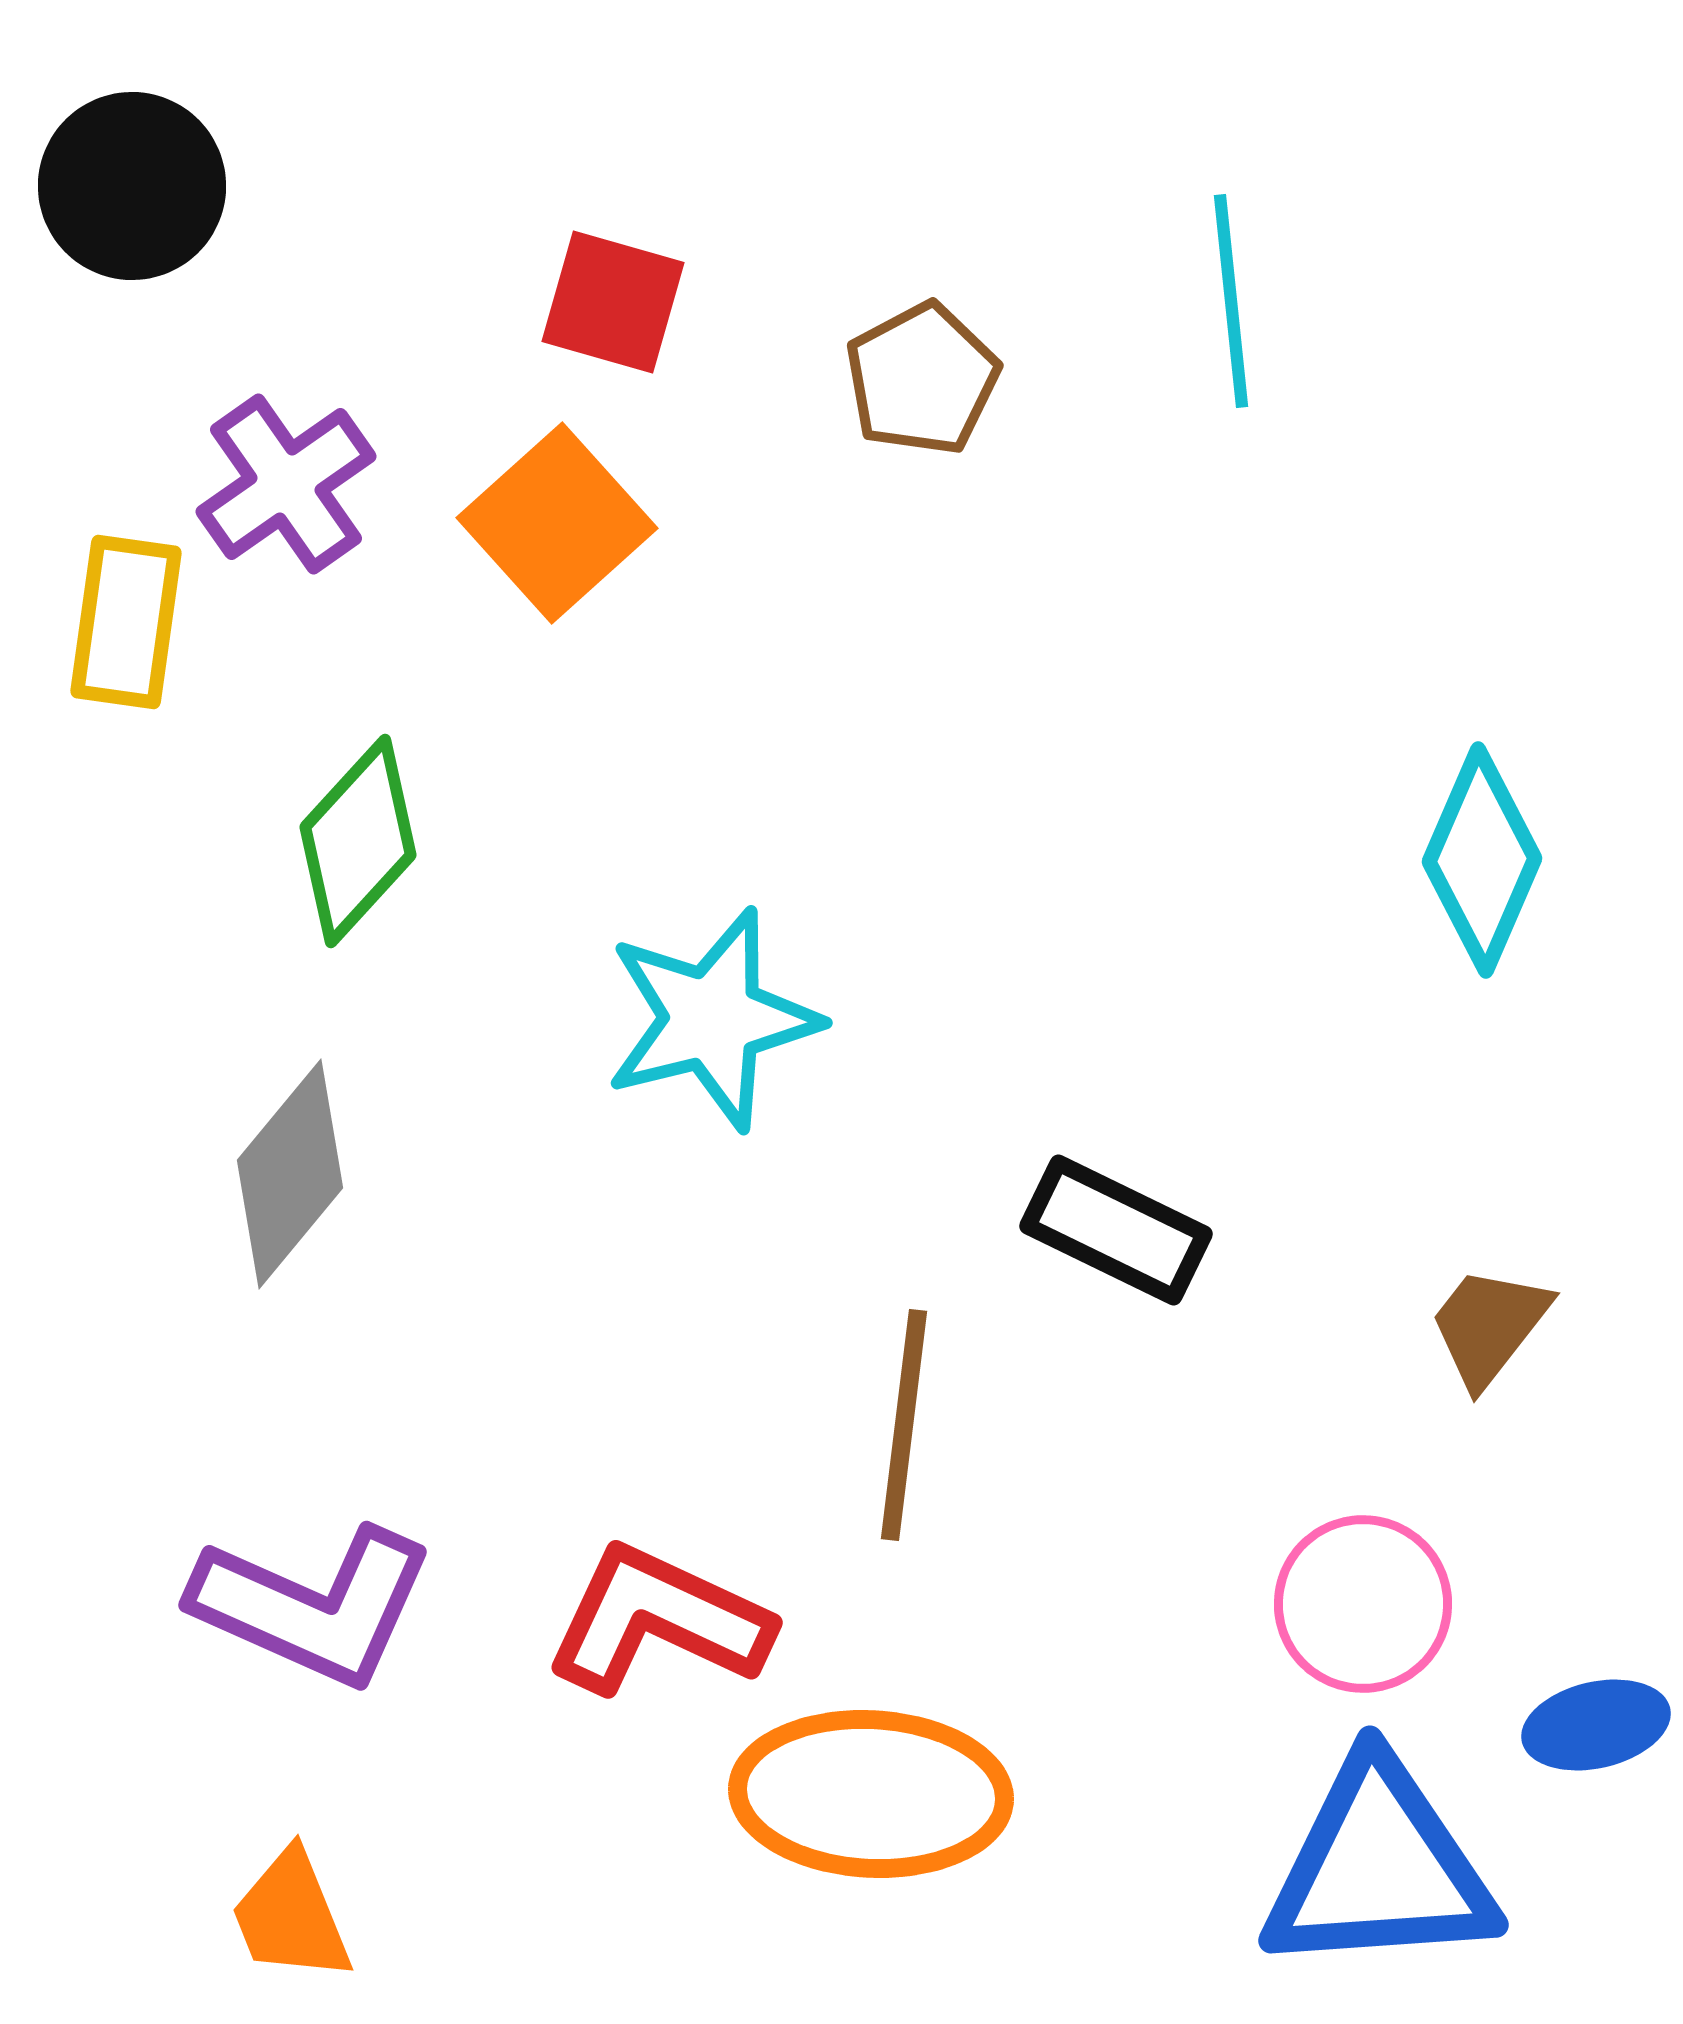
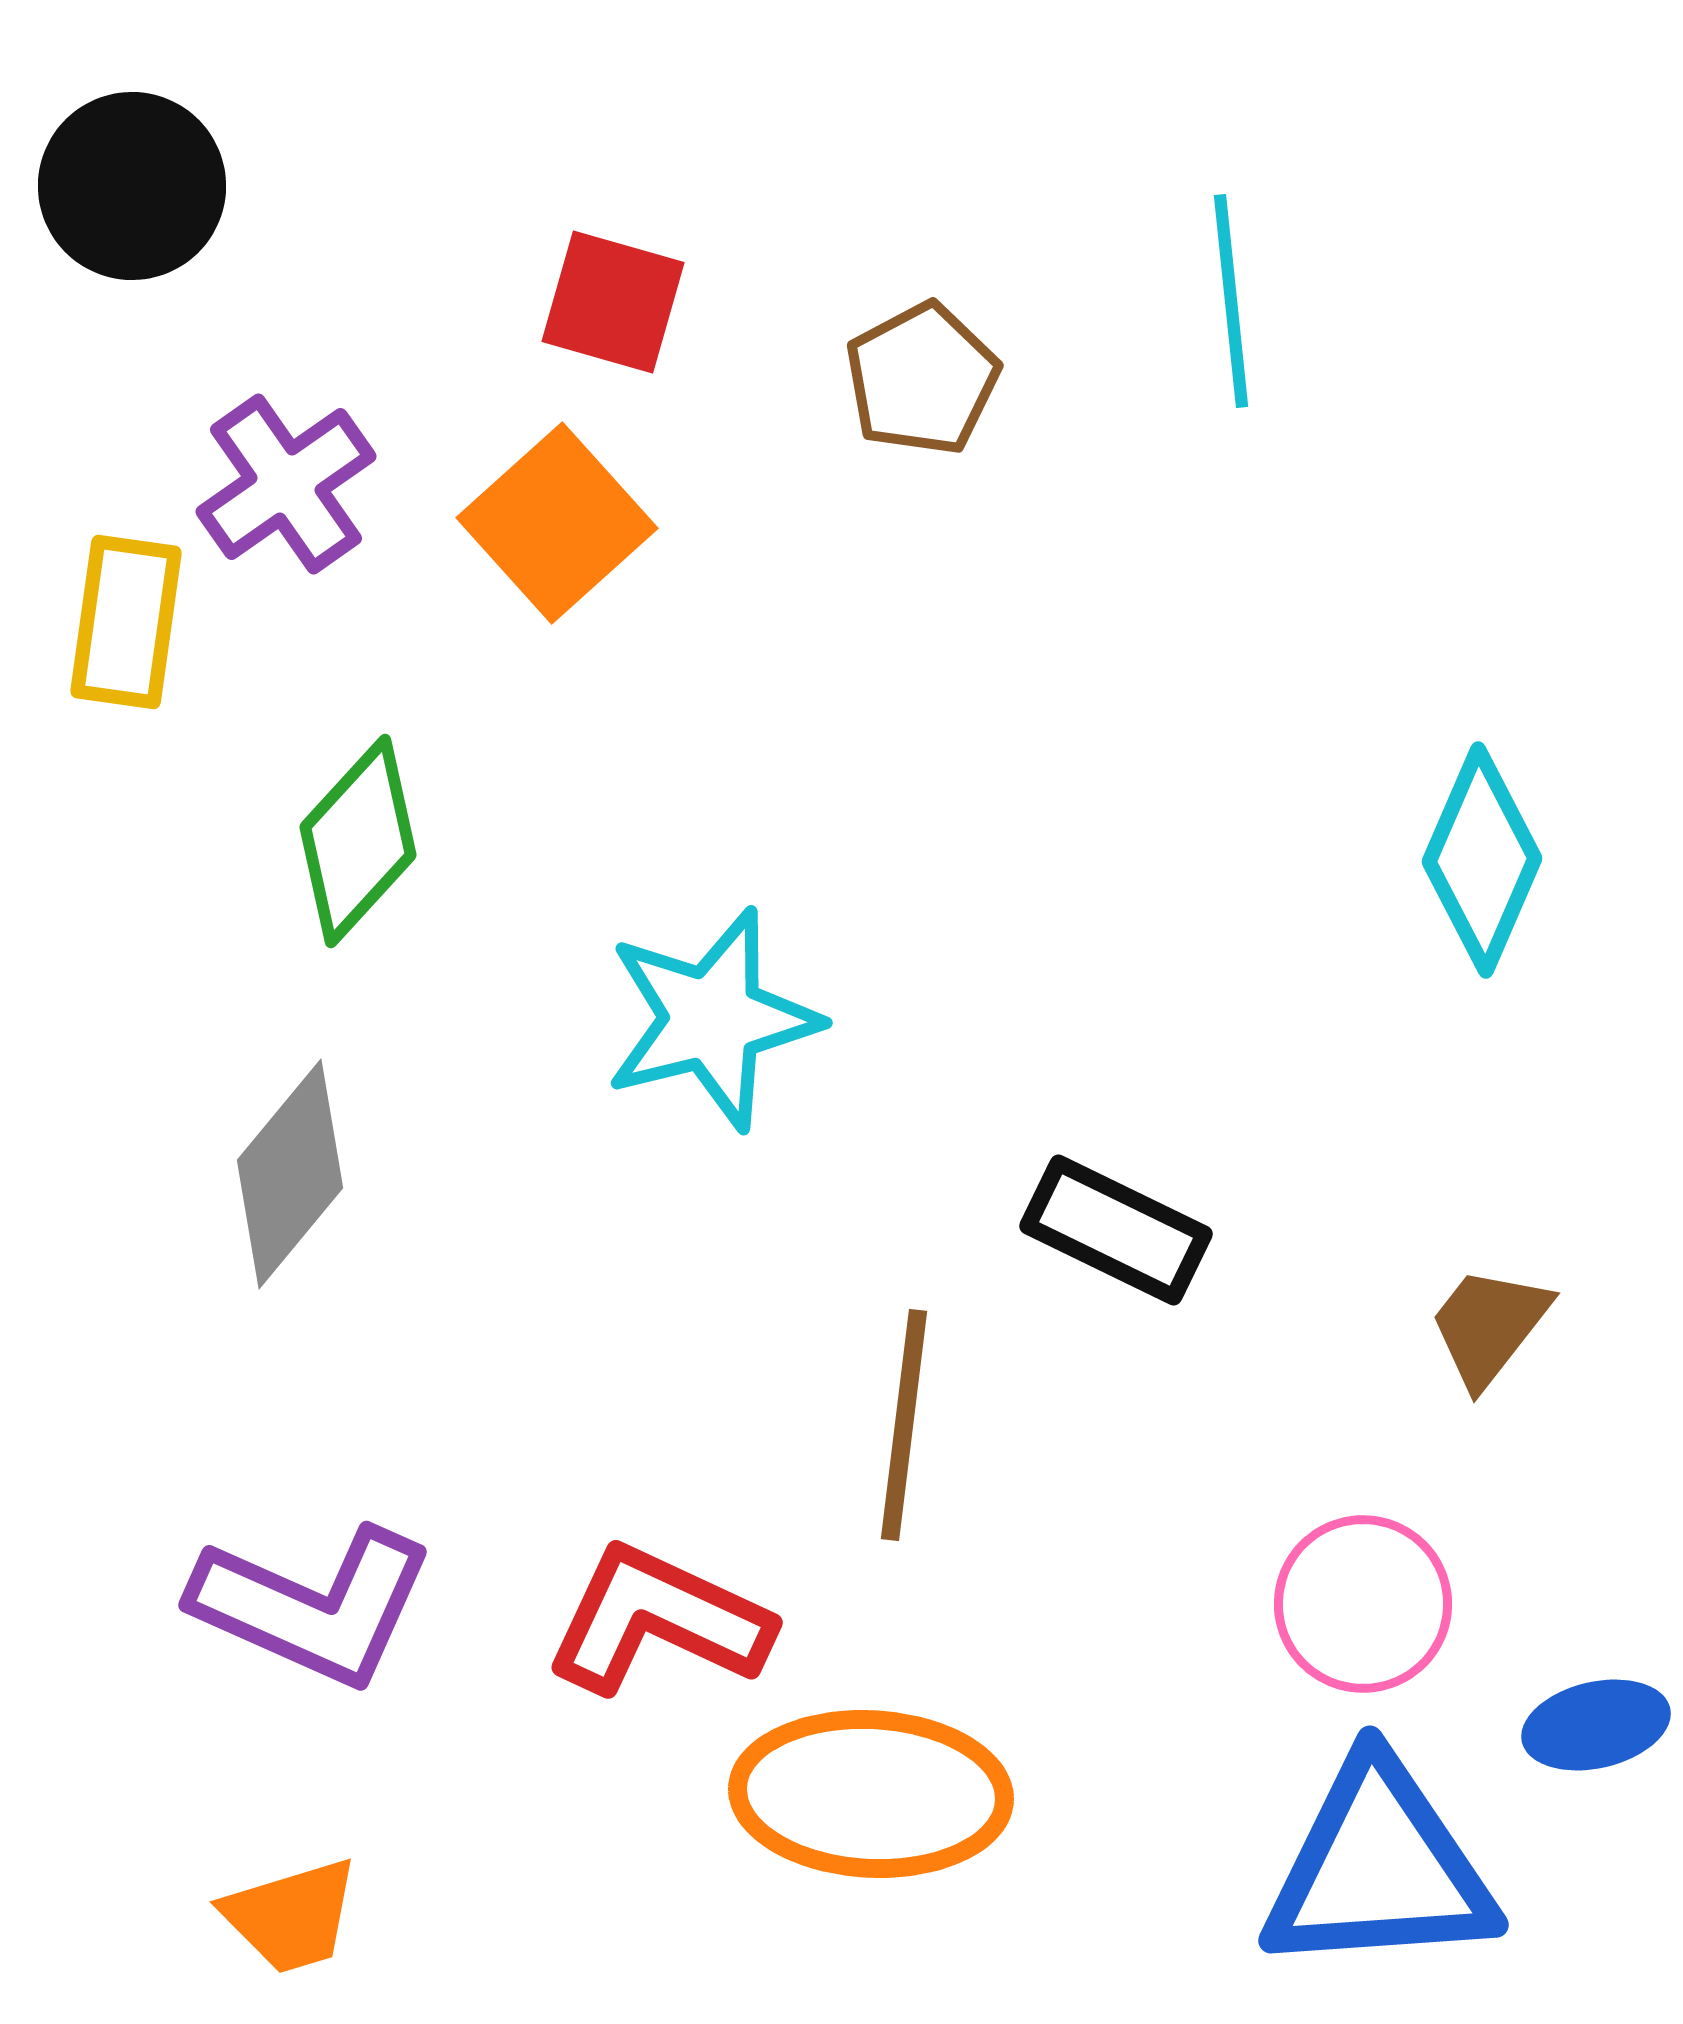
orange trapezoid: rotated 85 degrees counterclockwise
